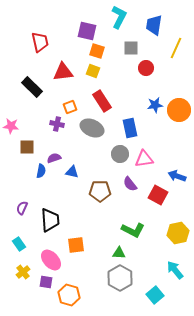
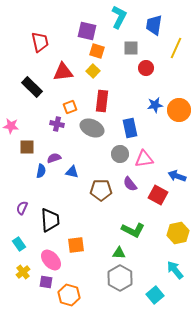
yellow square at (93, 71): rotated 24 degrees clockwise
red rectangle at (102, 101): rotated 40 degrees clockwise
brown pentagon at (100, 191): moved 1 px right, 1 px up
